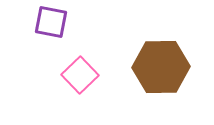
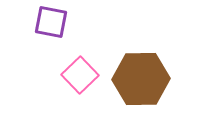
brown hexagon: moved 20 px left, 12 px down
